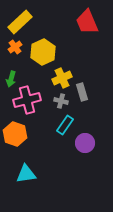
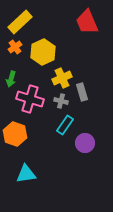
pink cross: moved 3 px right, 1 px up; rotated 32 degrees clockwise
